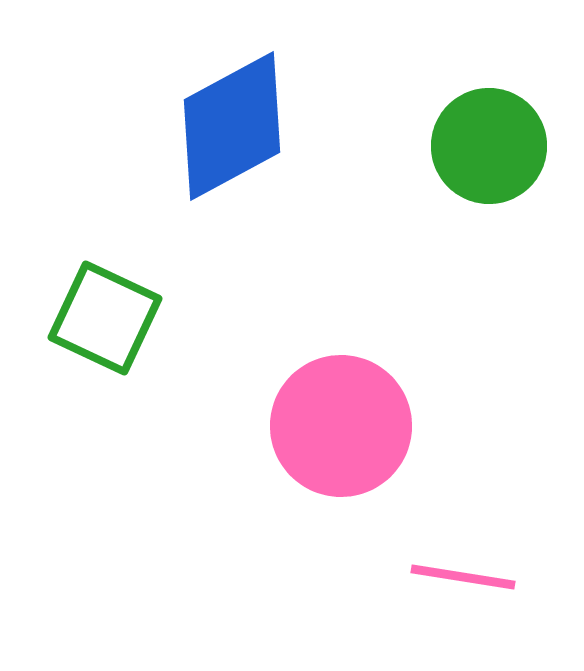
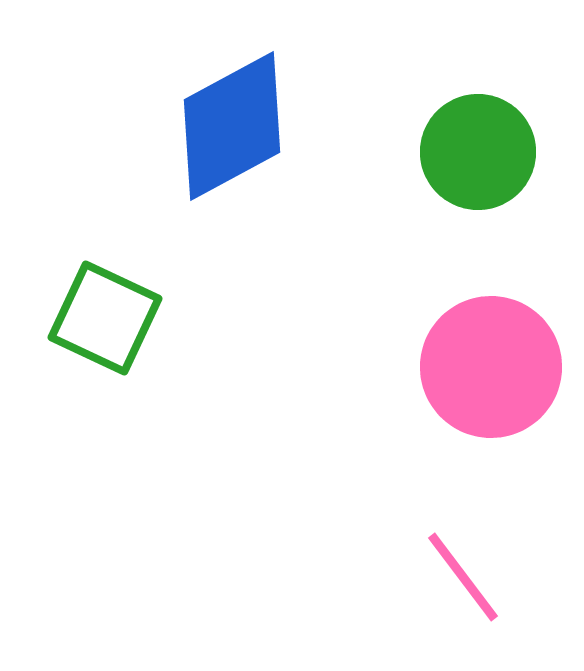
green circle: moved 11 px left, 6 px down
pink circle: moved 150 px right, 59 px up
pink line: rotated 44 degrees clockwise
